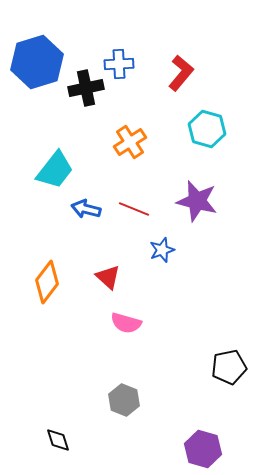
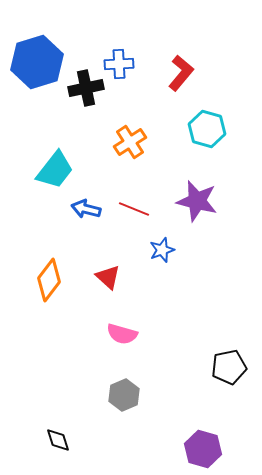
orange diamond: moved 2 px right, 2 px up
pink semicircle: moved 4 px left, 11 px down
gray hexagon: moved 5 px up; rotated 16 degrees clockwise
